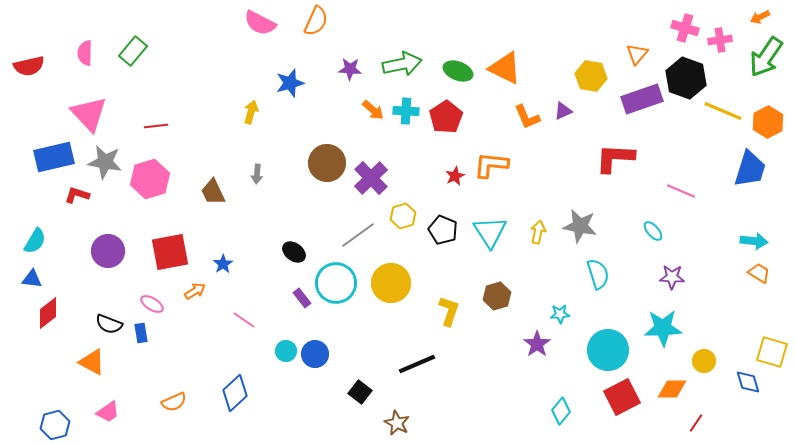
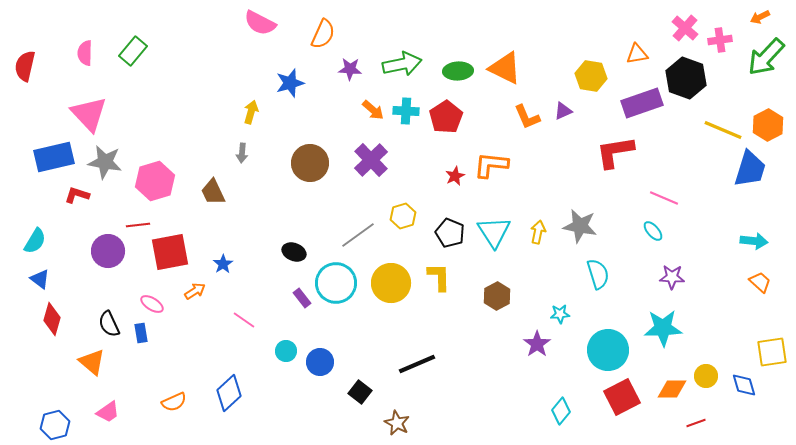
orange semicircle at (316, 21): moved 7 px right, 13 px down
pink cross at (685, 28): rotated 24 degrees clockwise
orange triangle at (637, 54): rotated 40 degrees clockwise
green arrow at (766, 57): rotated 9 degrees clockwise
red semicircle at (29, 66): moved 4 px left; rotated 116 degrees clockwise
green ellipse at (458, 71): rotated 24 degrees counterclockwise
purple rectangle at (642, 99): moved 4 px down
yellow line at (723, 111): moved 19 px down
orange hexagon at (768, 122): moved 3 px down
red line at (156, 126): moved 18 px left, 99 px down
red L-shape at (615, 158): moved 6 px up; rotated 12 degrees counterclockwise
brown circle at (327, 163): moved 17 px left
gray arrow at (257, 174): moved 15 px left, 21 px up
purple cross at (371, 178): moved 18 px up
pink hexagon at (150, 179): moved 5 px right, 2 px down
pink line at (681, 191): moved 17 px left, 7 px down
black pentagon at (443, 230): moved 7 px right, 3 px down
cyan triangle at (490, 232): moved 4 px right
black ellipse at (294, 252): rotated 15 degrees counterclockwise
orange trapezoid at (759, 273): moved 1 px right, 9 px down; rotated 10 degrees clockwise
blue triangle at (32, 279): moved 8 px right; rotated 30 degrees clockwise
brown hexagon at (497, 296): rotated 12 degrees counterclockwise
yellow L-shape at (449, 311): moved 10 px left, 34 px up; rotated 20 degrees counterclockwise
red diamond at (48, 313): moved 4 px right, 6 px down; rotated 36 degrees counterclockwise
black semicircle at (109, 324): rotated 44 degrees clockwise
yellow square at (772, 352): rotated 24 degrees counterclockwise
blue circle at (315, 354): moved 5 px right, 8 px down
yellow circle at (704, 361): moved 2 px right, 15 px down
orange triangle at (92, 362): rotated 12 degrees clockwise
blue diamond at (748, 382): moved 4 px left, 3 px down
blue diamond at (235, 393): moved 6 px left
red line at (696, 423): rotated 36 degrees clockwise
